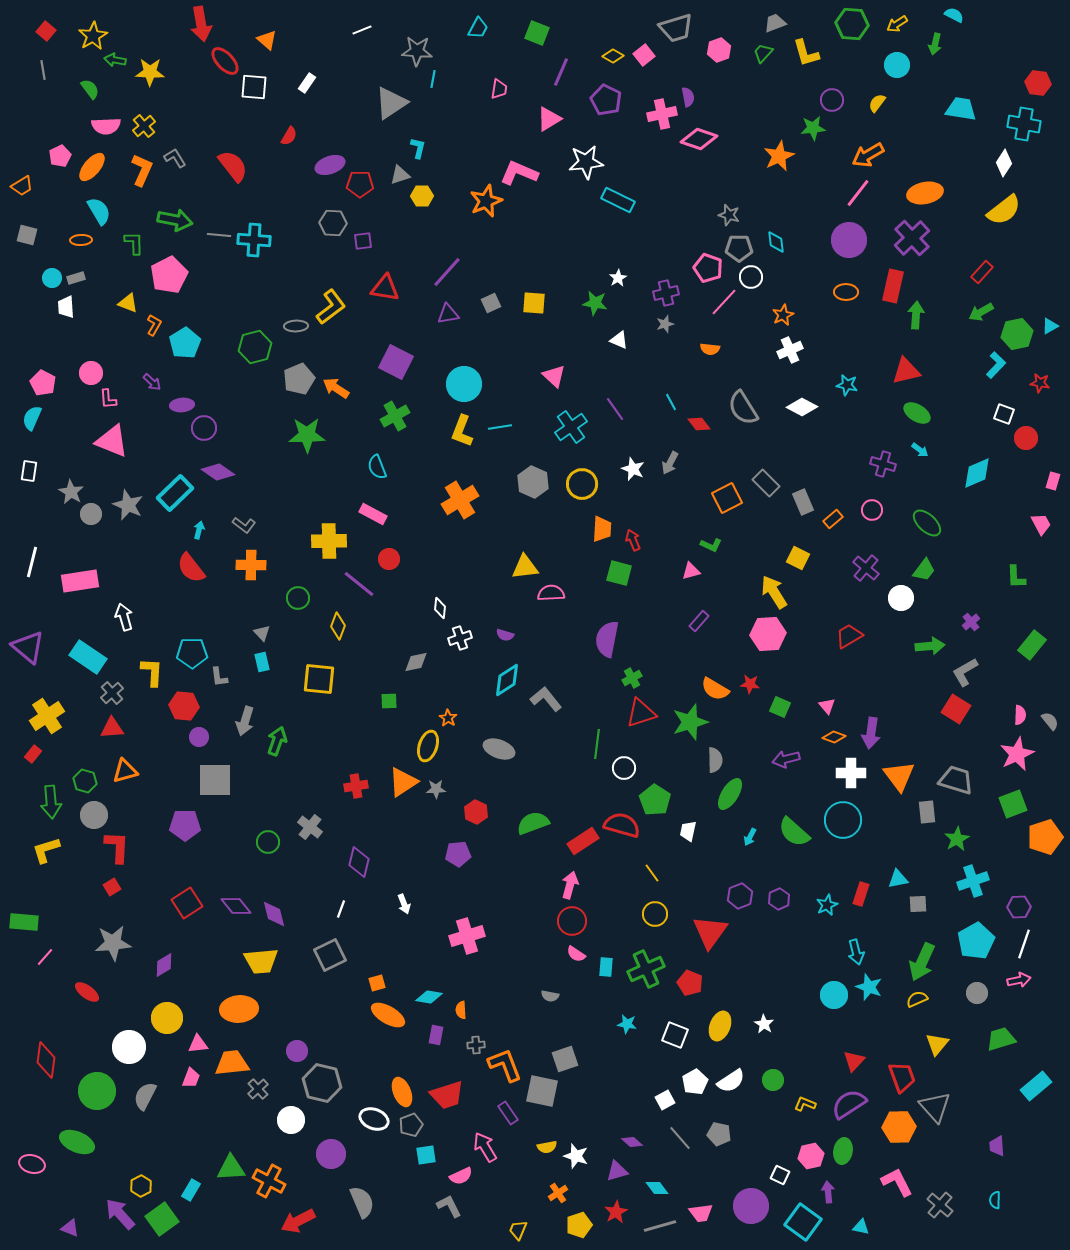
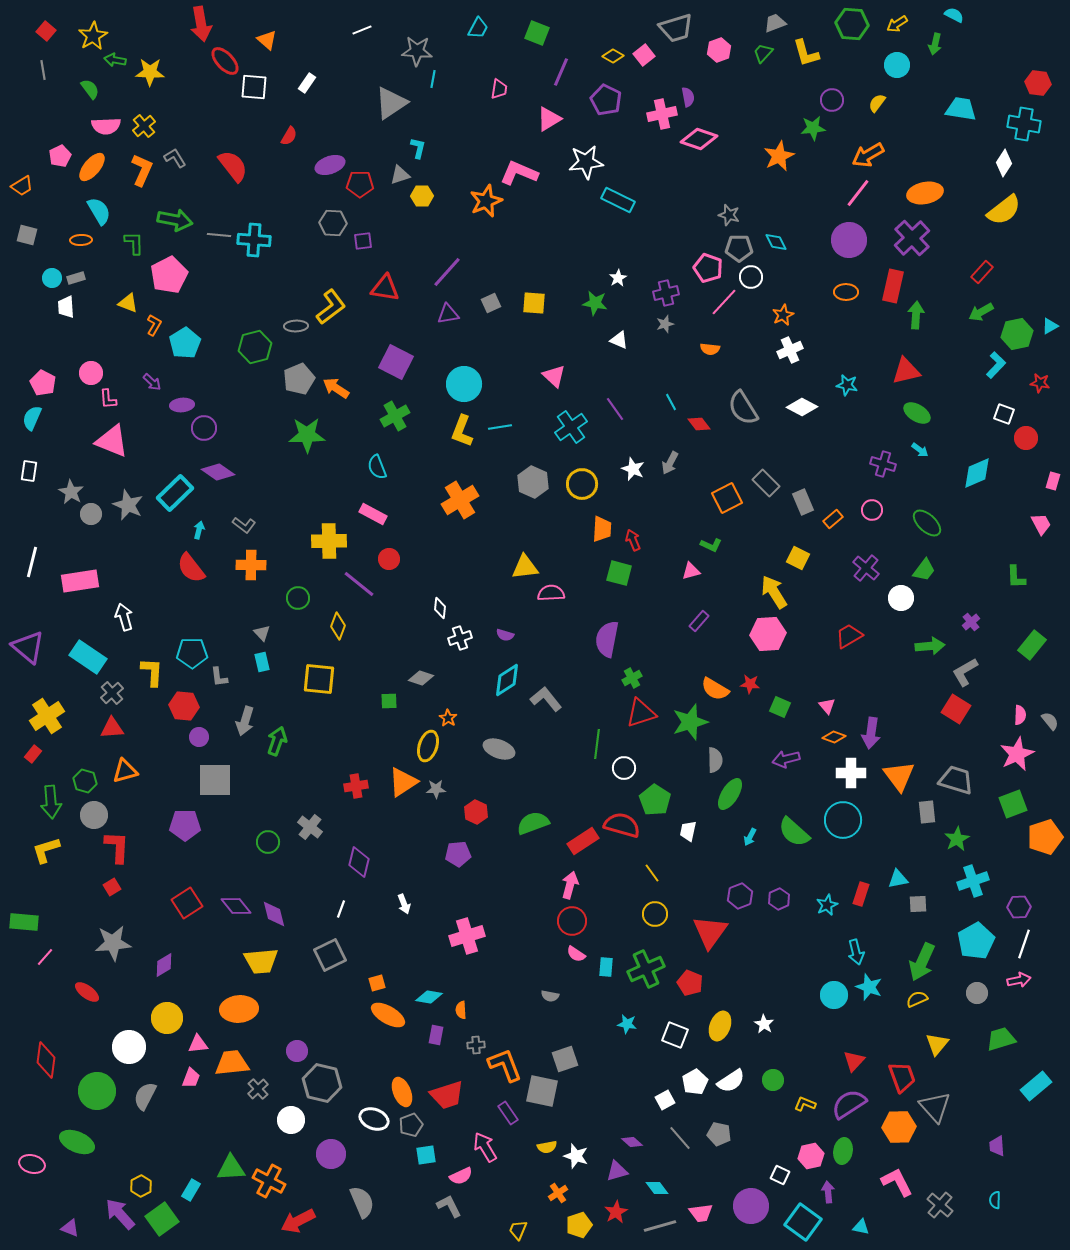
cyan diamond at (776, 242): rotated 20 degrees counterclockwise
gray diamond at (416, 662): moved 5 px right, 16 px down; rotated 30 degrees clockwise
